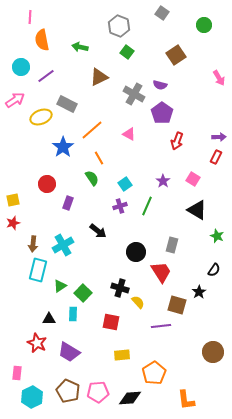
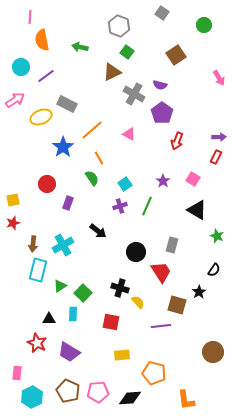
brown triangle at (99, 77): moved 13 px right, 5 px up
orange pentagon at (154, 373): rotated 25 degrees counterclockwise
